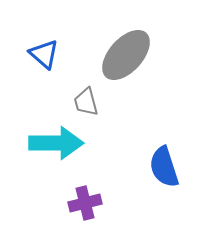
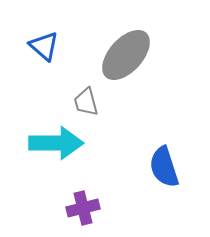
blue triangle: moved 8 px up
purple cross: moved 2 px left, 5 px down
